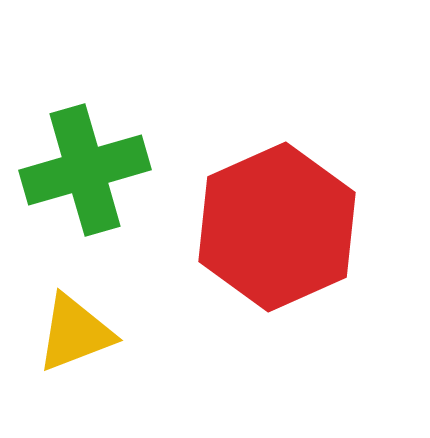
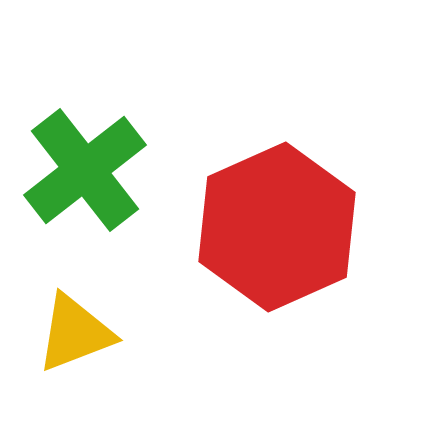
green cross: rotated 22 degrees counterclockwise
